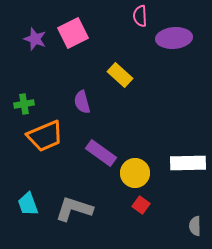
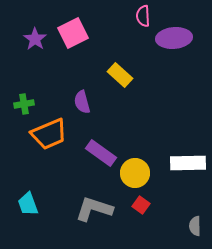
pink semicircle: moved 3 px right
purple star: rotated 15 degrees clockwise
orange trapezoid: moved 4 px right, 2 px up
gray L-shape: moved 20 px right
